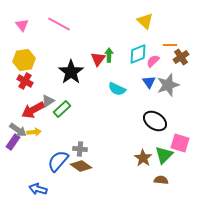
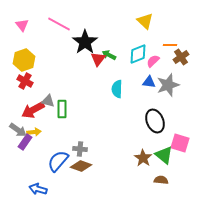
green arrow: rotated 64 degrees counterclockwise
yellow hexagon: rotated 10 degrees counterclockwise
black star: moved 14 px right, 30 px up
blue triangle: rotated 48 degrees counterclockwise
cyan semicircle: rotated 66 degrees clockwise
gray triangle: rotated 48 degrees clockwise
green rectangle: rotated 48 degrees counterclockwise
black ellipse: rotated 35 degrees clockwise
purple rectangle: moved 12 px right
green triangle: rotated 36 degrees counterclockwise
brown diamond: rotated 15 degrees counterclockwise
